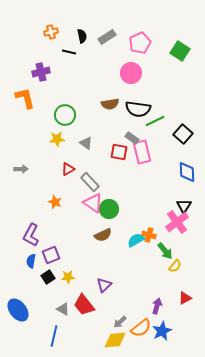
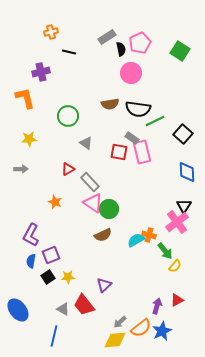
black semicircle at (82, 36): moved 39 px right, 13 px down
green circle at (65, 115): moved 3 px right, 1 px down
yellow star at (57, 139): moved 28 px left
red triangle at (185, 298): moved 8 px left, 2 px down
